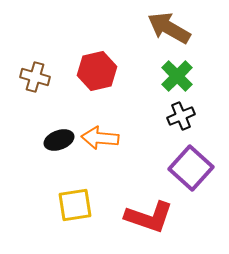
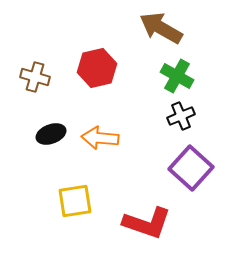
brown arrow: moved 8 px left
red hexagon: moved 3 px up
green cross: rotated 16 degrees counterclockwise
black ellipse: moved 8 px left, 6 px up
yellow square: moved 4 px up
red L-shape: moved 2 px left, 6 px down
